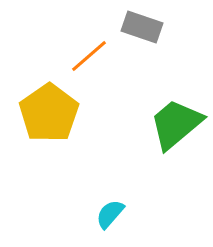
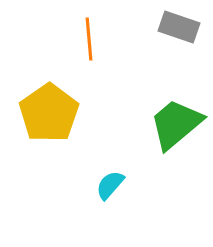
gray rectangle: moved 37 px right
orange line: moved 17 px up; rotated 54 degrees counterclockwise
cyan semicircle: moved 29 px up
